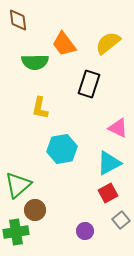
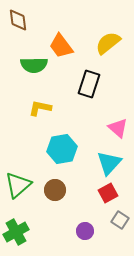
orange trapezoid: moved 3 px left, 2 px down
green semicircle: moved 1 px left, 3 px down
yellow L-shape: rotated 90 degrees clockwise
pink triangle: rotated 15 degrees clockwise
cyan triangle: rotated 20 degrees counterclockwise
brown circle: moved 20 px right, 20 px up
gray square: moved 1 px left; rotated 18 degrees counterclockwise
green cross: rotated 20 degrees counterclockwise
